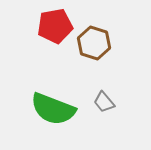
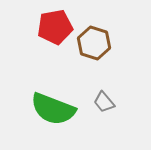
red pentagon: moved 1 px down
